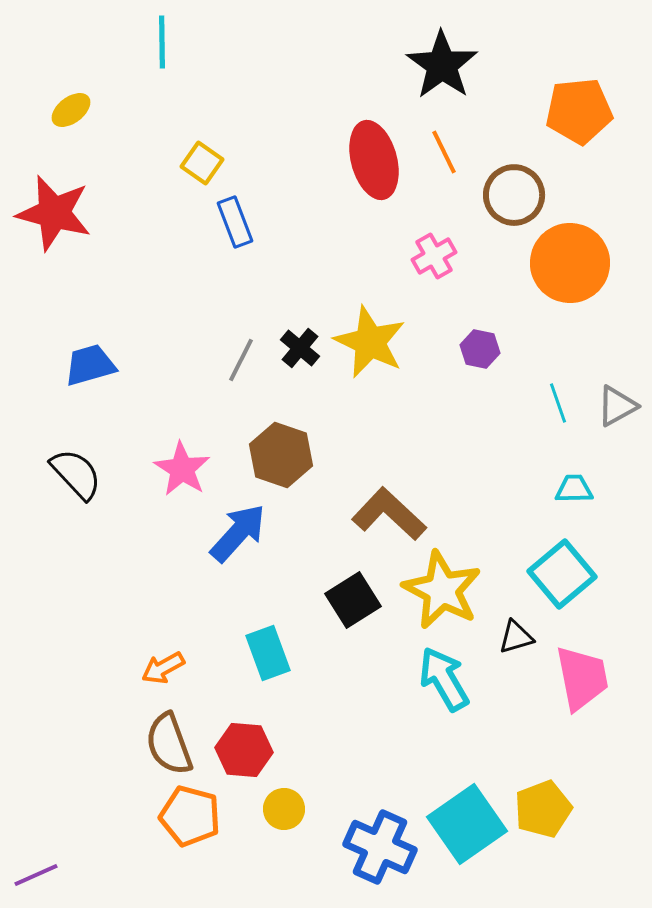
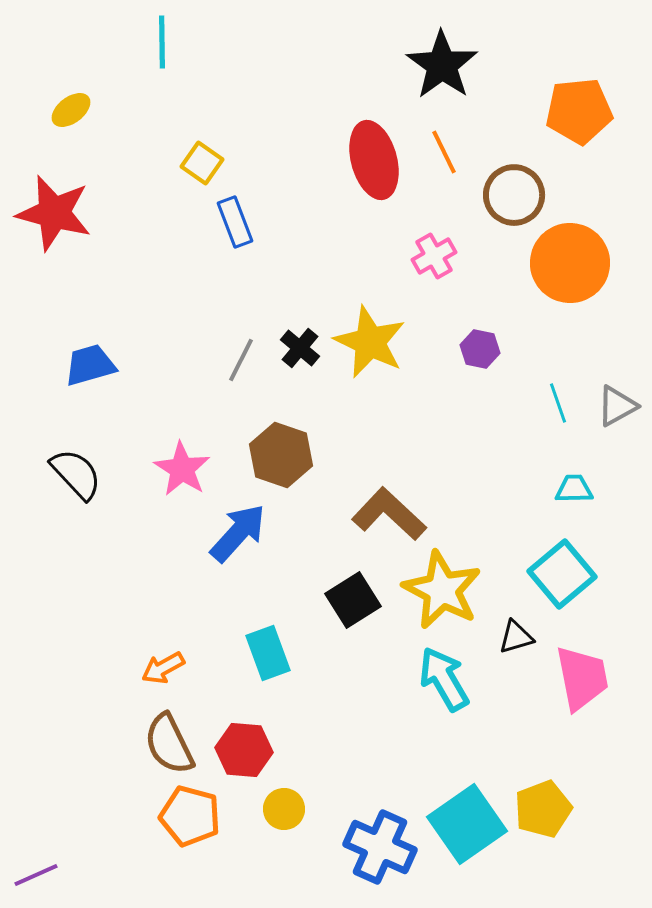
brown semicircle at (169, 744): rotated 6 degrees counterclockwise
